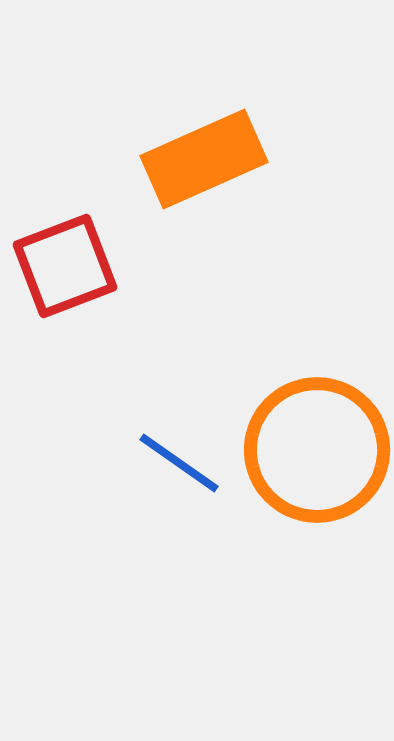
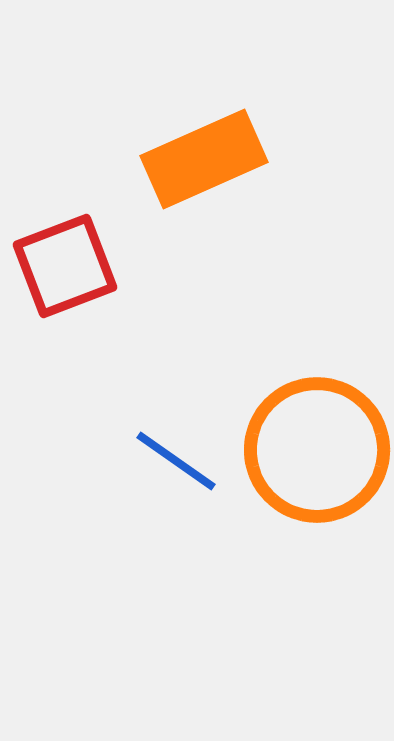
blue line: moved 3 px left, 2 px up
